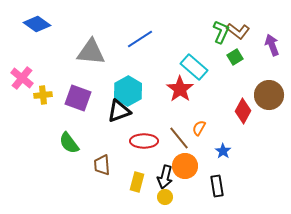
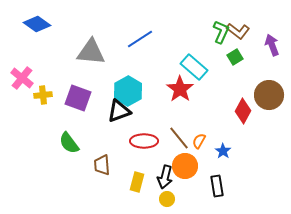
orange semicircle: moved 13 px down
yellow circle: moved 2 px right, 2 px down
